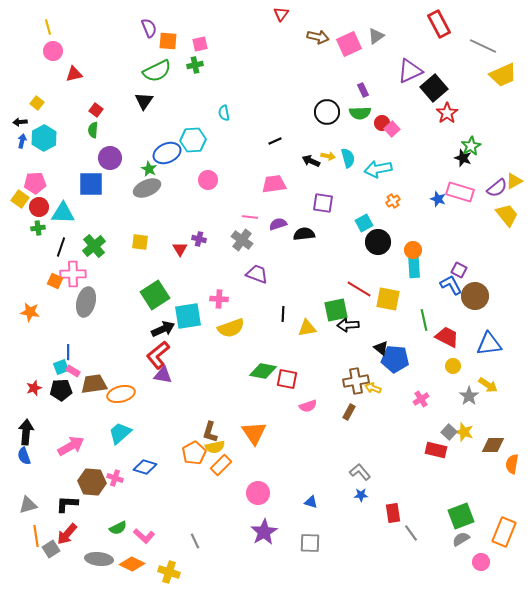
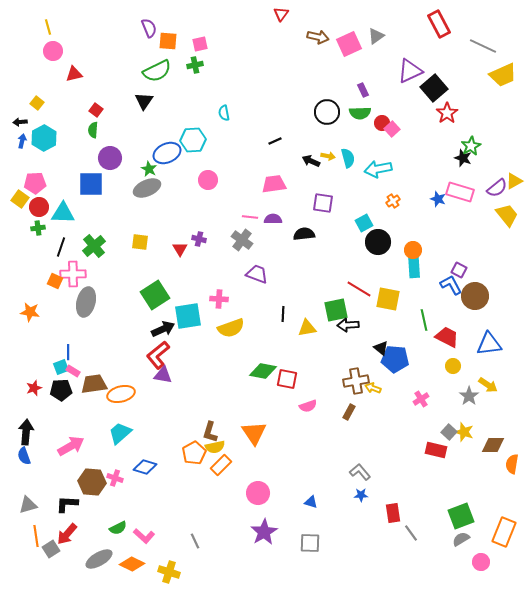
purple semicircle at (278, 224): moved 5 px left, 5 px up; rotated 18 degrees clockwise
gray ellipse at (99, 559): rotated 36 degrees counterclockwise
